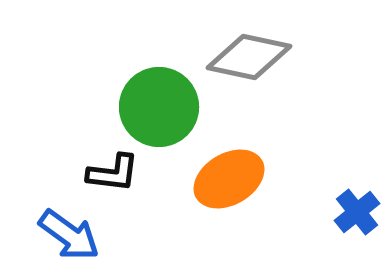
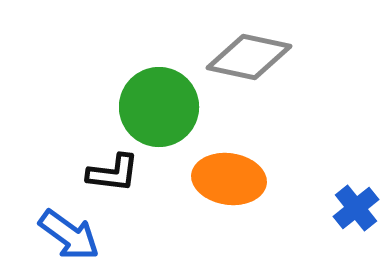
orange ellipse: rotated 38 degrees clockwise
blue cross: moved 1 px left, 4 px up
